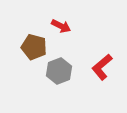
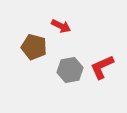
red L-shape: rotated 16 degrees clockwise
gray hexagon: moved 11 px right, 1 px up; rotated 10 degrees clockwise
